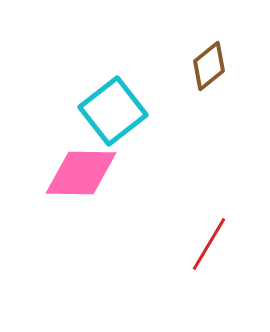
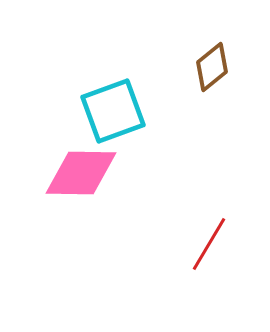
brown diamond: moved 3 px right, 1 px down
cyan square: rotated 18 degrees clockwise
